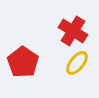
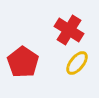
red cross: moved 4 px left, 1 px up
